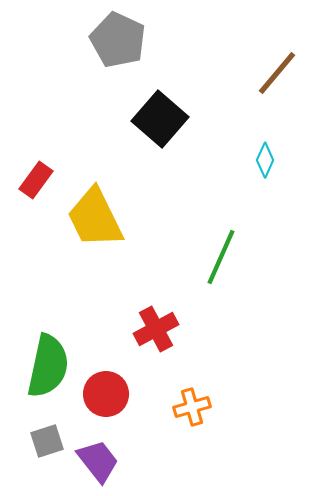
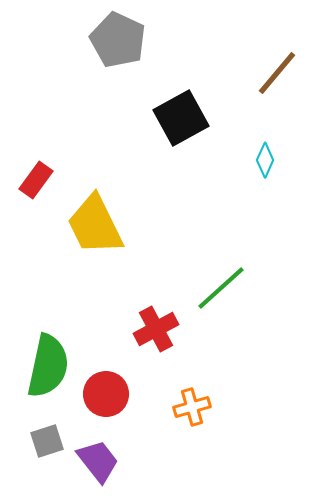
black square: moved 21 px right, 1 px up; rotated 20 degrees clockwise
yellow trapezoid: moved 7 px down
green line: moved 31 px down; rotated 24 degrees clockwise
